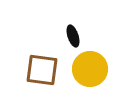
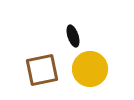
brown square: rotated 20 degrees counterclockwise
